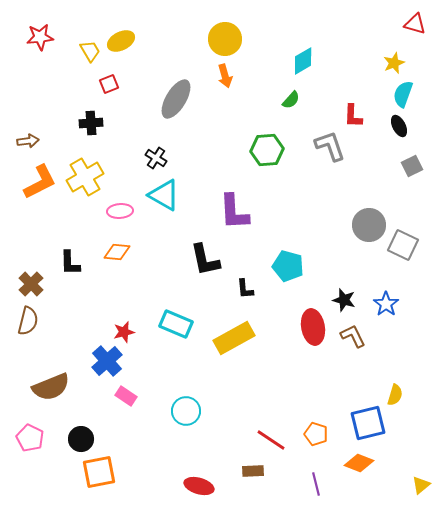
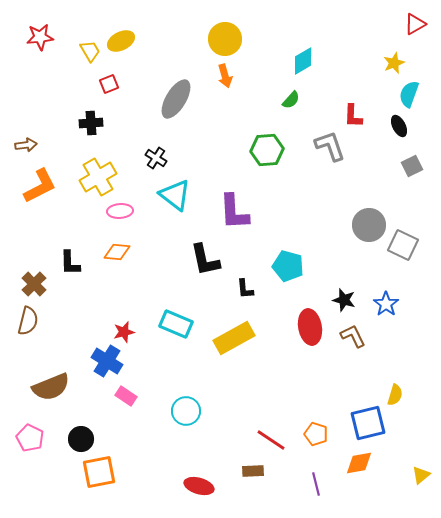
red triangle at (415, 24): rotated 45 degrees counterclockwise
cyan semicircle at (403, 94): moved 6 px right
brown arrow at (28, 141): moved 2 px left, 4 px down
yellow cross at (85, 177): moved 13 px right
orange L-shape at (40, 182): moved 4 px down
cyan triangle at (164, 195): moved 11 px right; rotated 8 degrees clockwise
brown cross at (31, 284): moved 3 px right
red ellipse at (313, 327): moved 3 px left
blue cross at (107, 361): rotated 16 degrees counterclockwise
orange diamond at (359, 463): rotated 32 degrees counterclockwise
yellow triangle at (421, 485): moved 10 px up
